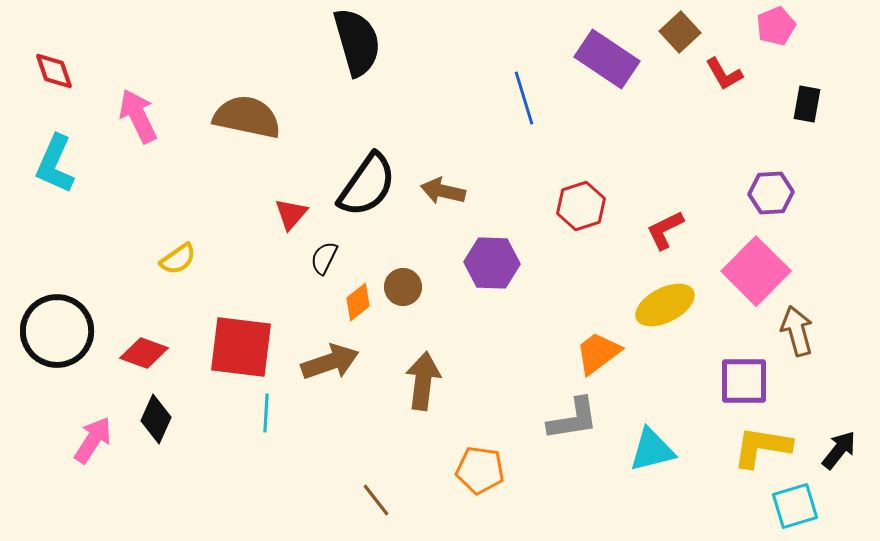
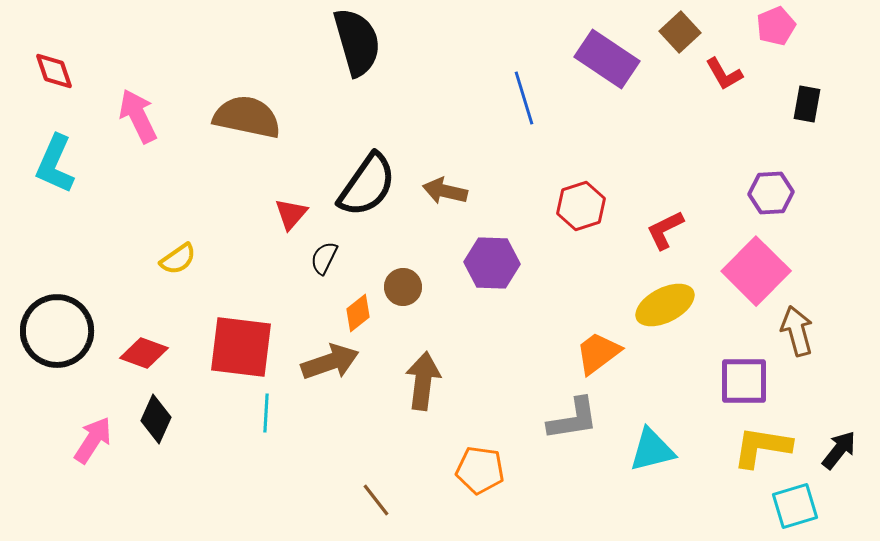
brown arrow at (443, 191): moved 2 px right
orange diamond at (358, 302): moved 11 px down
